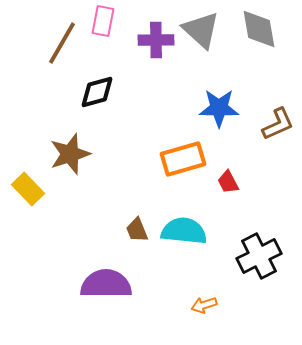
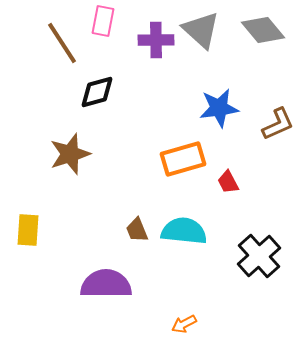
gray diamond: moved 4 px right, 1 px down; rotated 30 degrees counterclockwise
brown line: rotated 63 degrees counterclockwise
blue star: rotated 9 degrees counterclockwise
yellow rectangle: moved 41 px down; rotated 48 degrees clockwise
black cross: rotated 15 degrees counterclockwise
orange arrow: moved 20 px left, 19 px down; rotated 10 degrees counterclockwise
